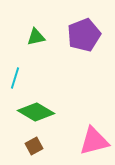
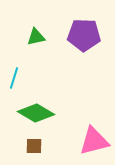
purple pentagon: rotated 24 degrees clockwise
cyan line: moved 1 px left
green diamond: moved 1 px down
brown square: rotated 30 degrees clockwise
